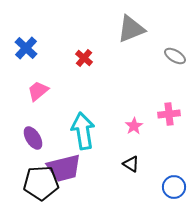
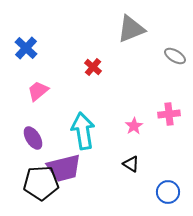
red cross: moved 9 px right, 9 px down
blue circle: moved 6 px left, 5 px down
